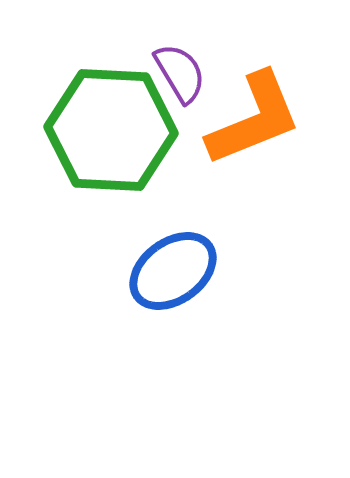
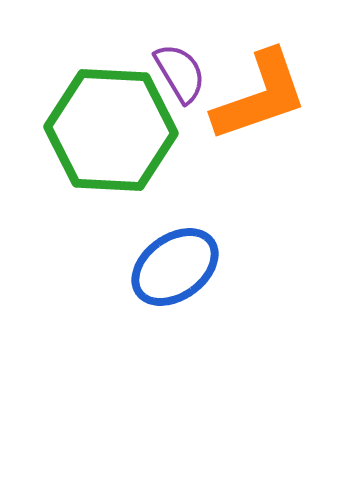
orange L-shape: moved 6 px right, 23 px up; rotated 3 degrees clockwise
blue ellipse: moved 2 px right, 4 px up
